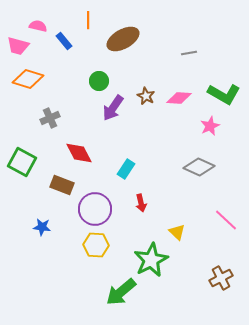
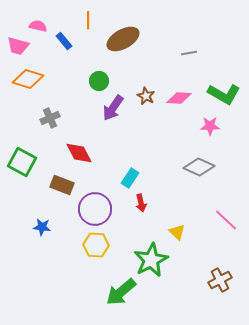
pink star: rotated 24 degrees clockwise
cyan rectangle: moved 4 px right, 9 px down
brown cross: moved 1 px left, 2 px down
